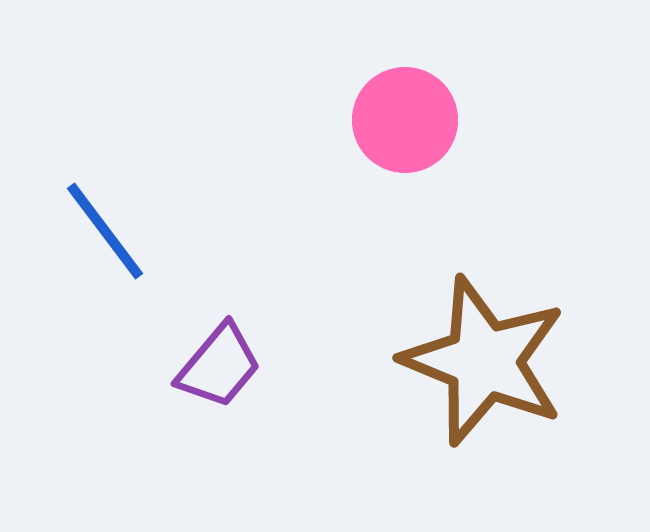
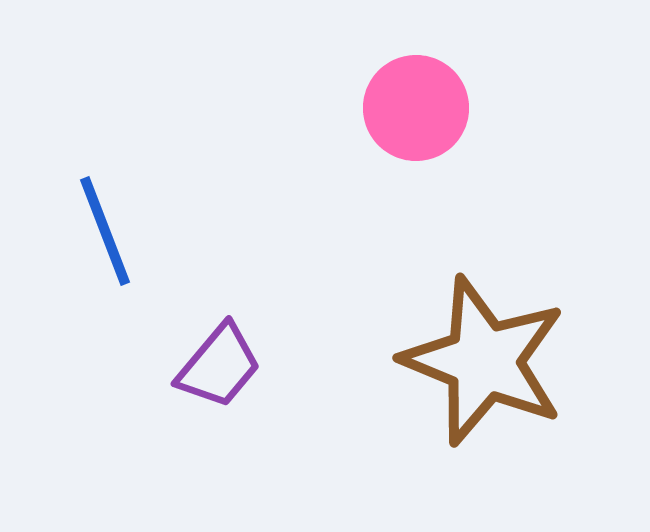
pink circle: moved 11 px right, 12 px up
blue line: rotated 16 degrees clockwise
